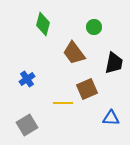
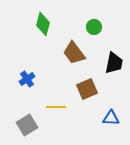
yellow line: moved 7 px left, 4 px down
